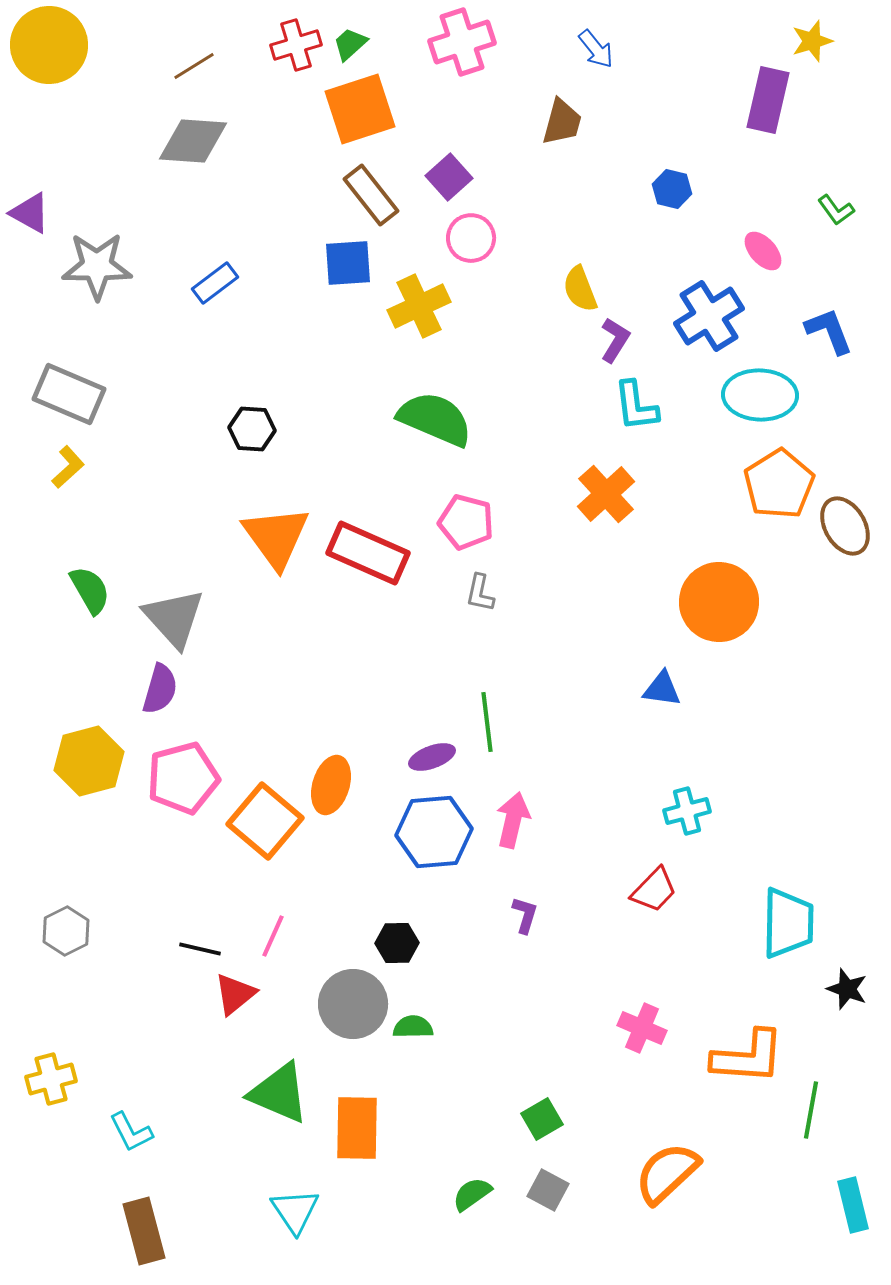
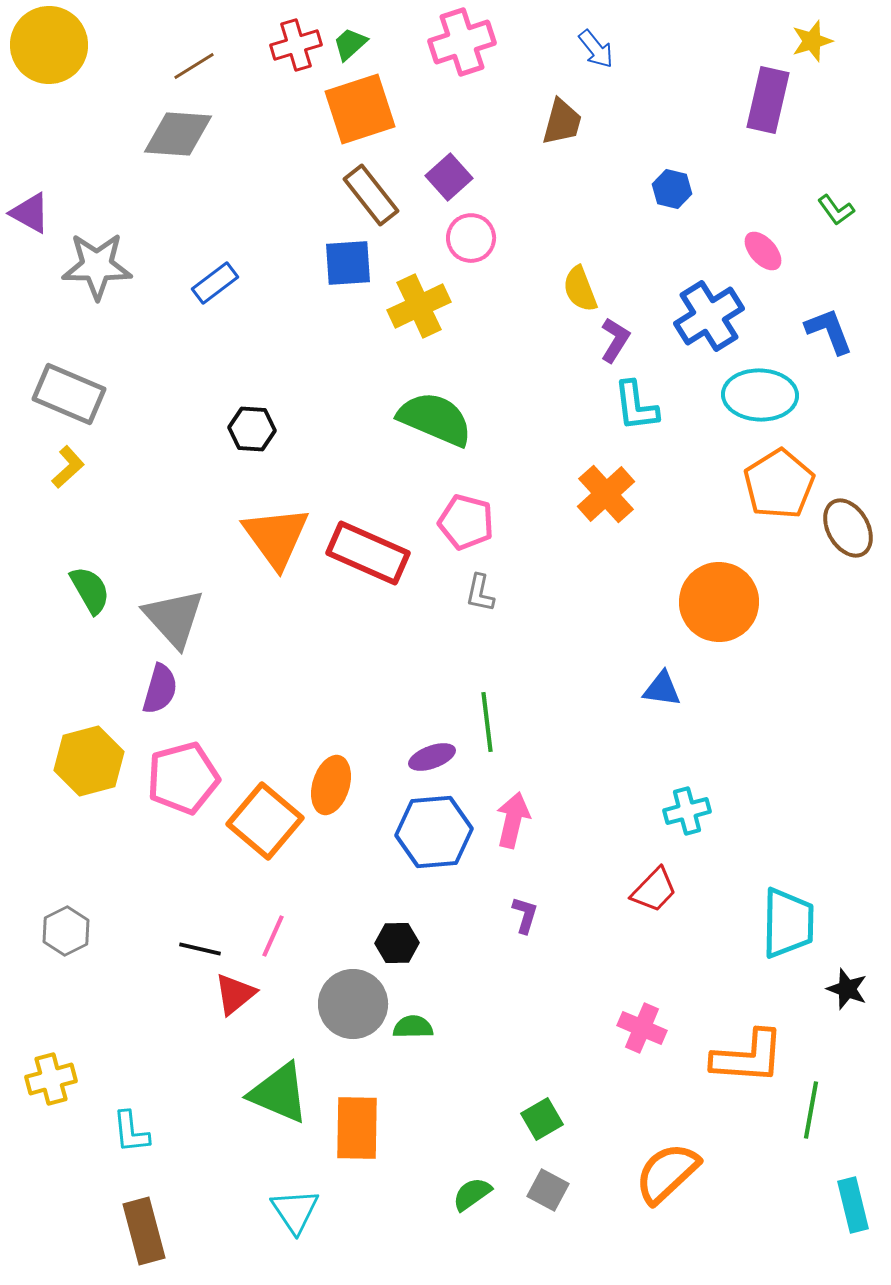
gray diamond at (193, 141): moved 15 px left, 7 px up
brown ellipse at (845, 526): moved 3 px right, 2 px down
cyan L-shape at (131, 1132): rotated 21 degrees clockwise
